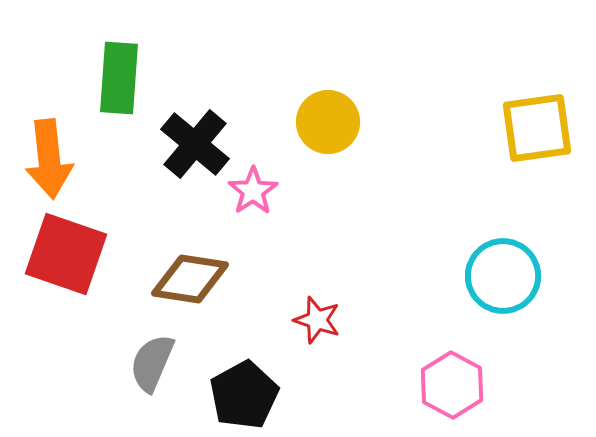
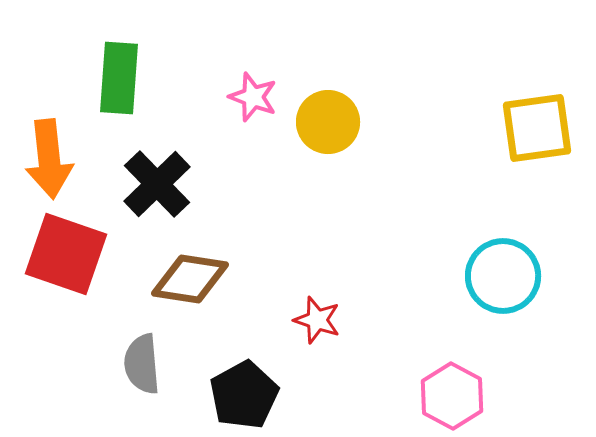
black cross: moved 38 px left, 40 px down; rotated 6 degrees clockwise
pink star: moved 94 px up; rotated 18 degrees counterclockwise
gray semicircle: moved 10 px left, 1 px down; rotated 28 degrees counterclockwise
pink hexagon: moved 11 px down
